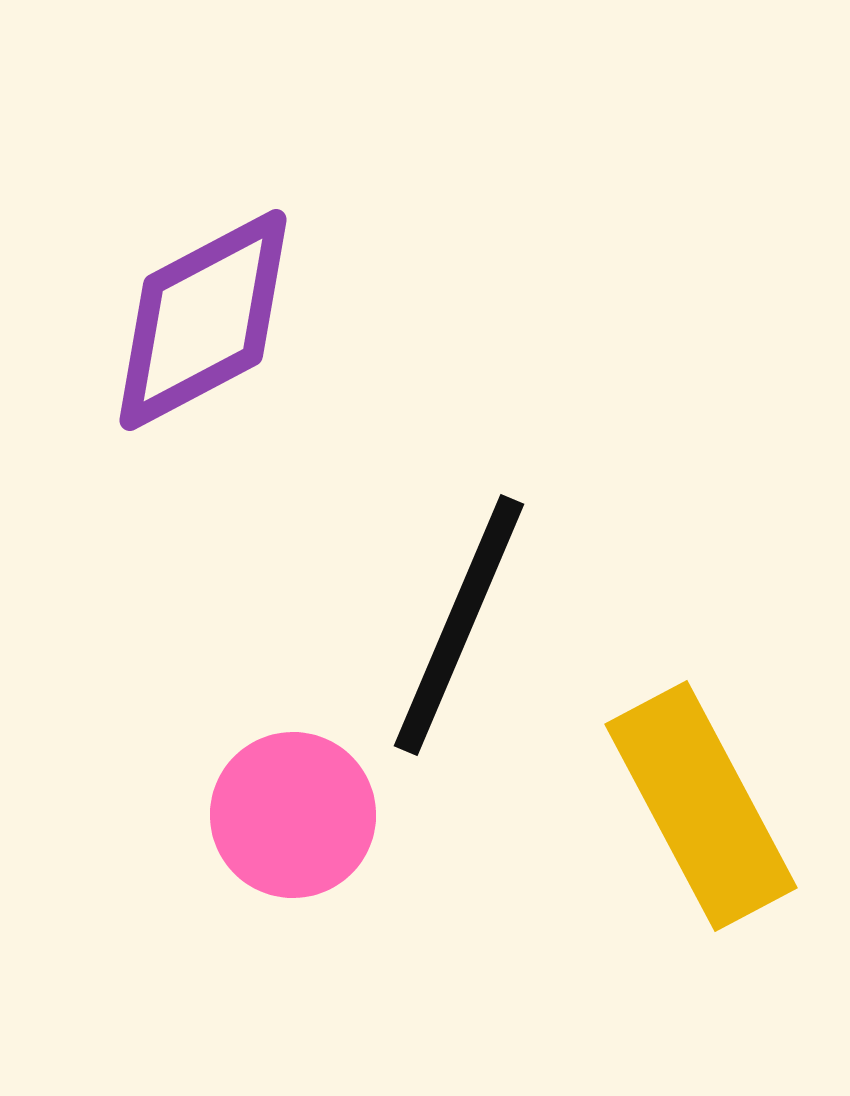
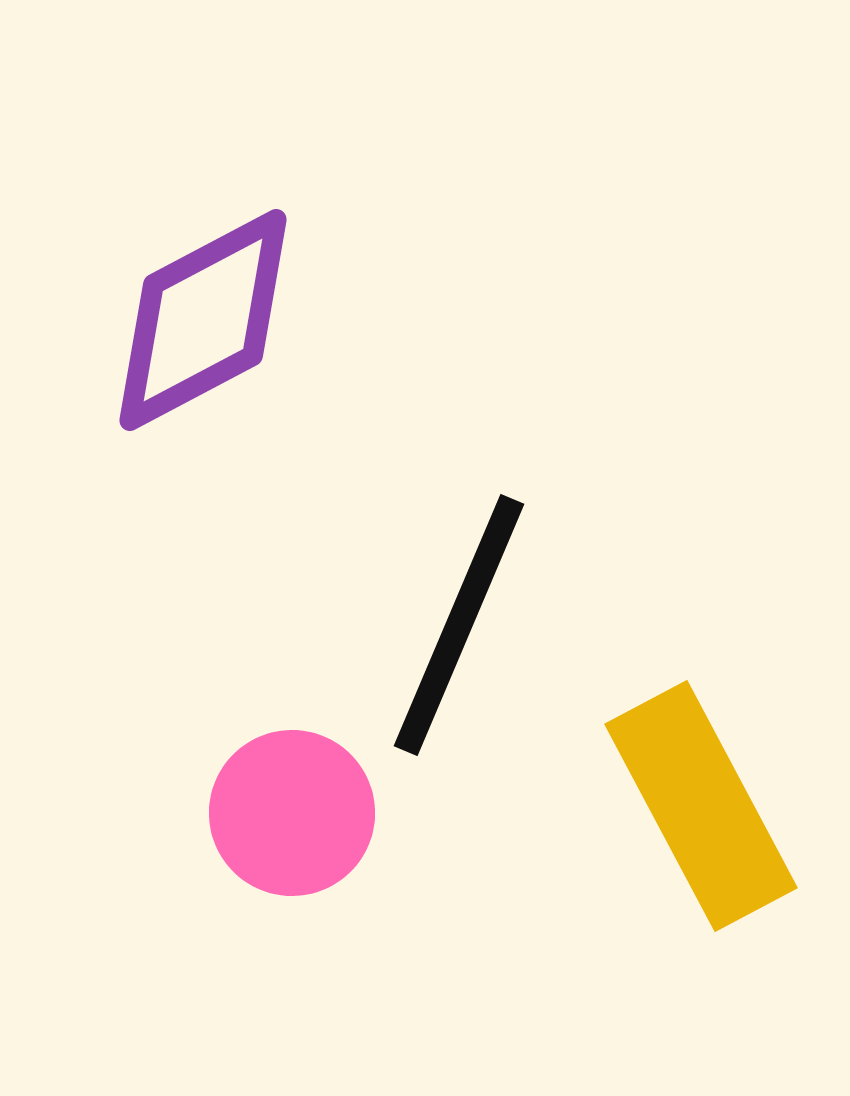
pink circle: moved 1 px left, 2 px up
